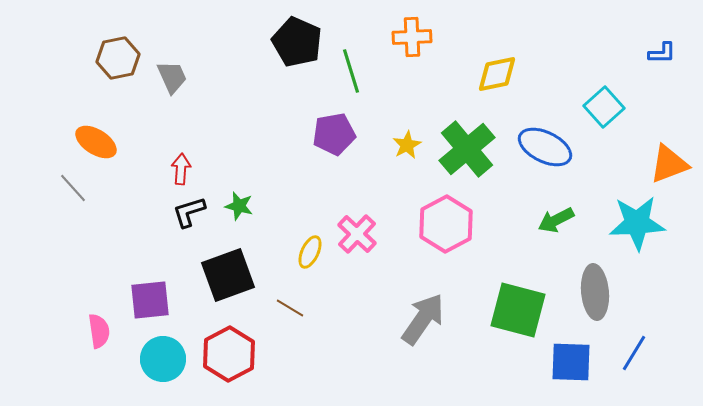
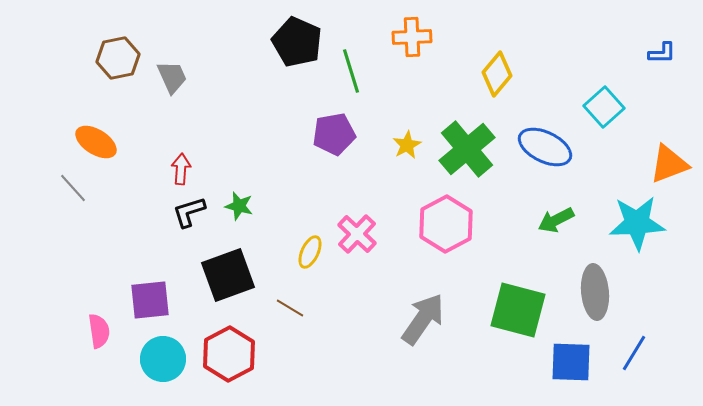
yellow diamond: rotated 39 degrees counterclockwise
